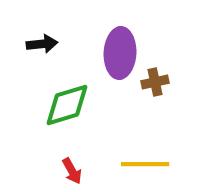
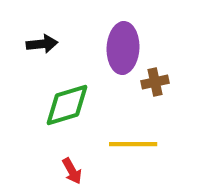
purple ellipse: moved 3 px right, 5 px up
yellow line: moved 12 px left, 20 px up
